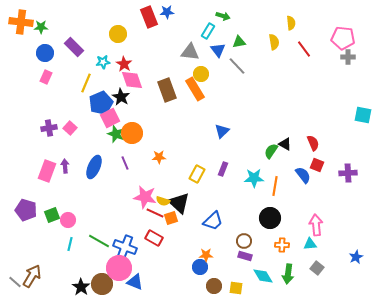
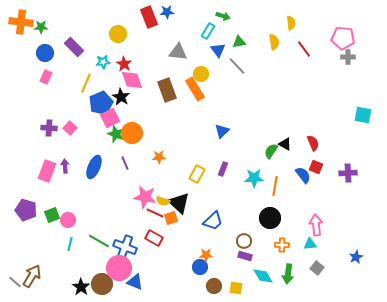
gray triangle at (190, 52): moved 12 px left
purple cross at (49, 128): rotated 14 degrees clockwise
red square at (317, 165): moved 1 px left, 2 px down
